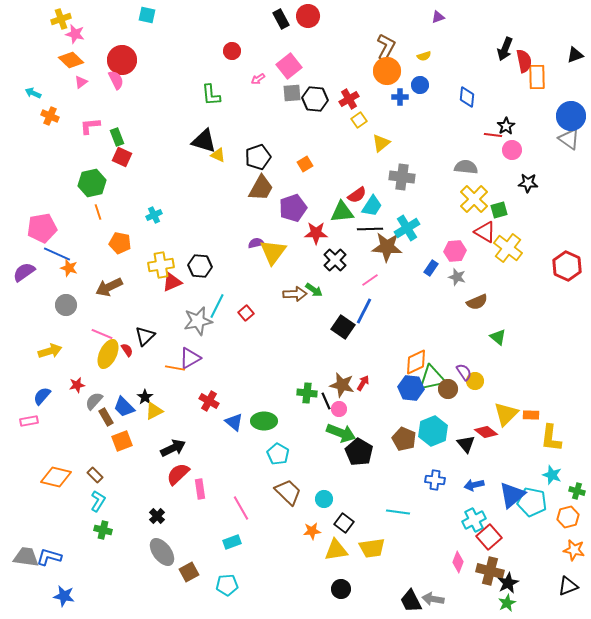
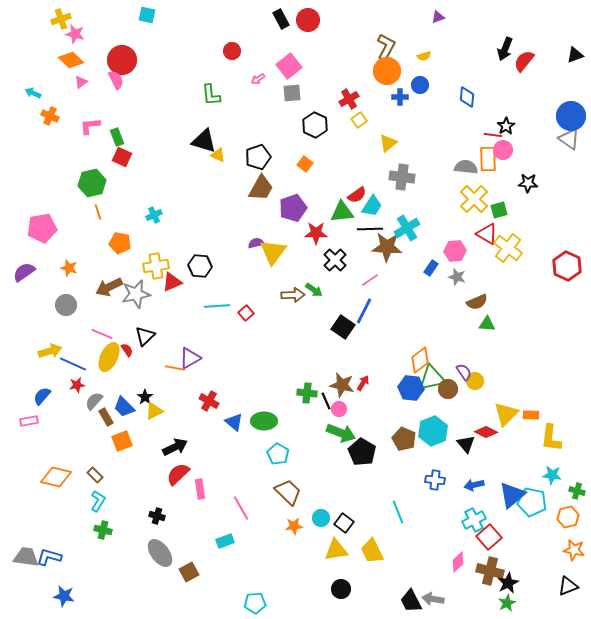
red circle at (308, 16): moved 4 px down
red semicircle at (524, 61): rotated 130 degrees counterclockwise
orange rectangle at (537, 77): moved 49 px left, 82 px down
black hexagon at (315, 99): moved 26 px down; rotated 20 degrees clockwise
yellow triangle at (381, 143): moved 7 px right
pink circle at (512, 150): moved 9 px left
orange square at (305, 164): rotated 21 degrees counterclockwise
red triangle at (485, 232): moved 2 px right, 2 px down
blue line at (57, 254): moved 16 px right, 110 px down
yellow cross at (161, 265): moved 5 px left, 1 px down
brown arrow at (295, 294): moved 2 px left, 1 px down
cyan line at (217, 306): rotated 60 degrees clockwise
gray star at (198, 321): moved 62 px left, 27 px up
green triangle at (498, 337): moved 11 px left, 13 px up; rotated 36 degrees counterclockwise
yellow ellipse at (108, 354): moved 1 px right, 3 px down
orange diamond at (416, 362): moved 4 px right, 2 px up; rotated 12 degrees counterclockwise
red diamond at (486, 432): rotated 10 degrees counterclockwise
black arrow at (173, 448): moved 2 px right, 1 px up
black pentagon at (359, 452): moved 3 px right
cyan star at (552, 475): rotated 12 degrees counterclockwise
cyan circle at (324, 499): moved 3 px left, 19 px down
cyan line at (398, 512): rotated 60 degrees clockwise
black cross at (157, 516): rotated 28 degrees counterclockwise
orange star at (312, 531): moved 18 px left, 5 px up
cyan rectangle at (232, 542): moved 7 px left, 1 px up
yellow trapezoid at (372, 548): moved 3 px down; rotated 72 degrees clockwise
gray ellipse at (162, 552): moved 2 px left, 1 px down
pink diamond at (458, 562): rotated 25 degrees clockwise
cyan pentagon at (227, 585): moved 28 px right, 18 px down
